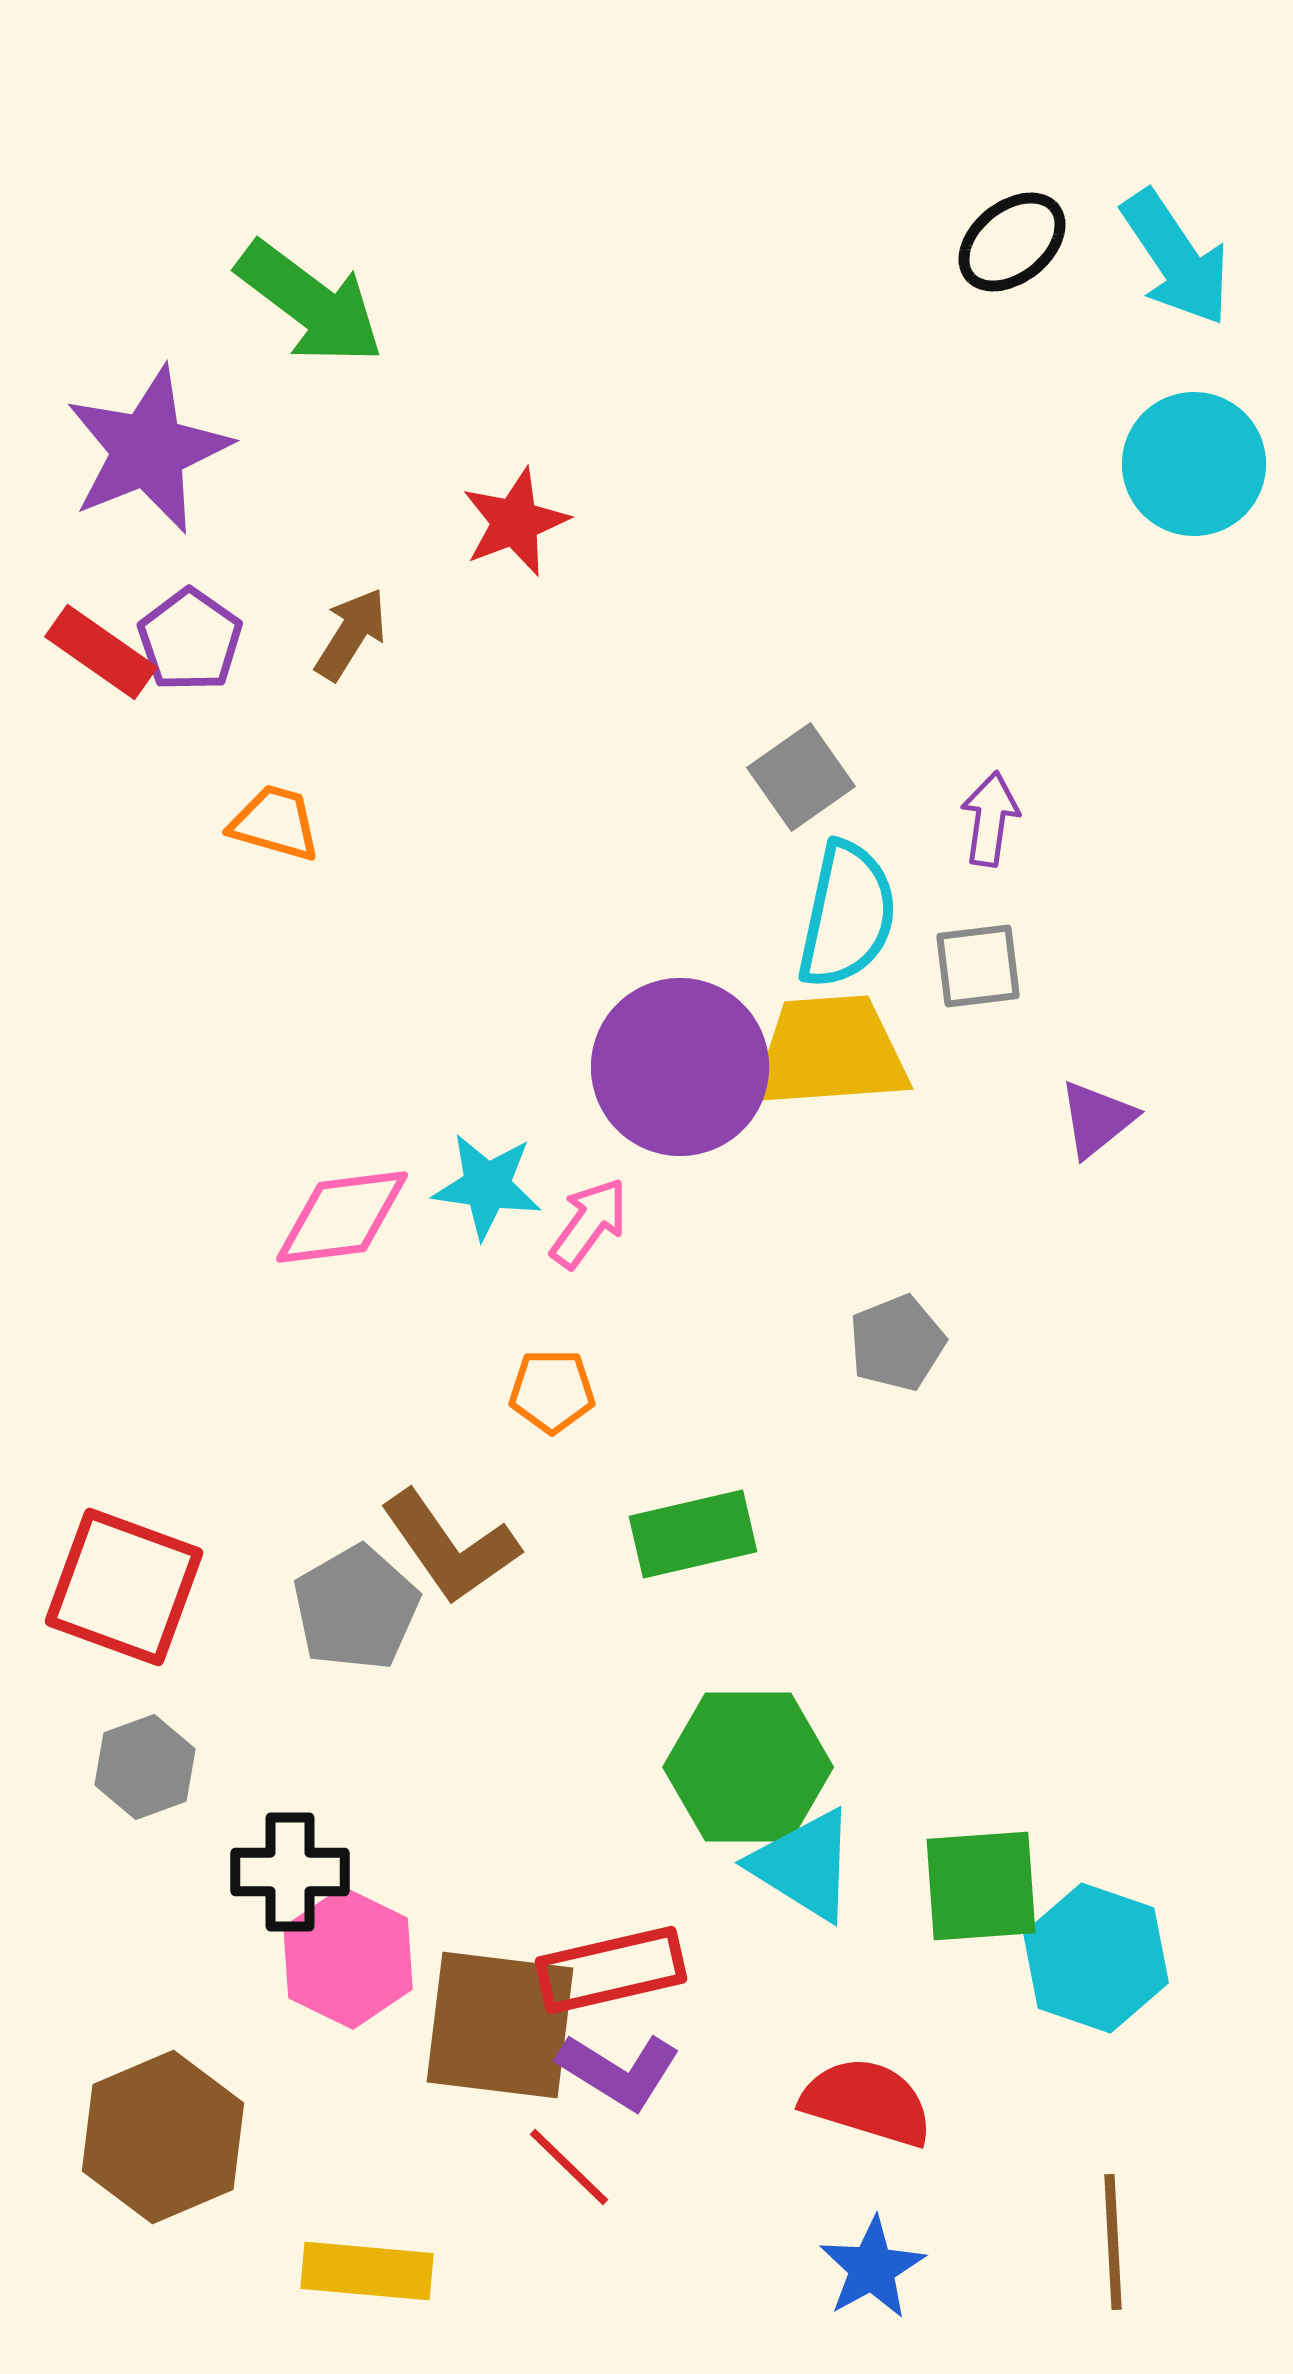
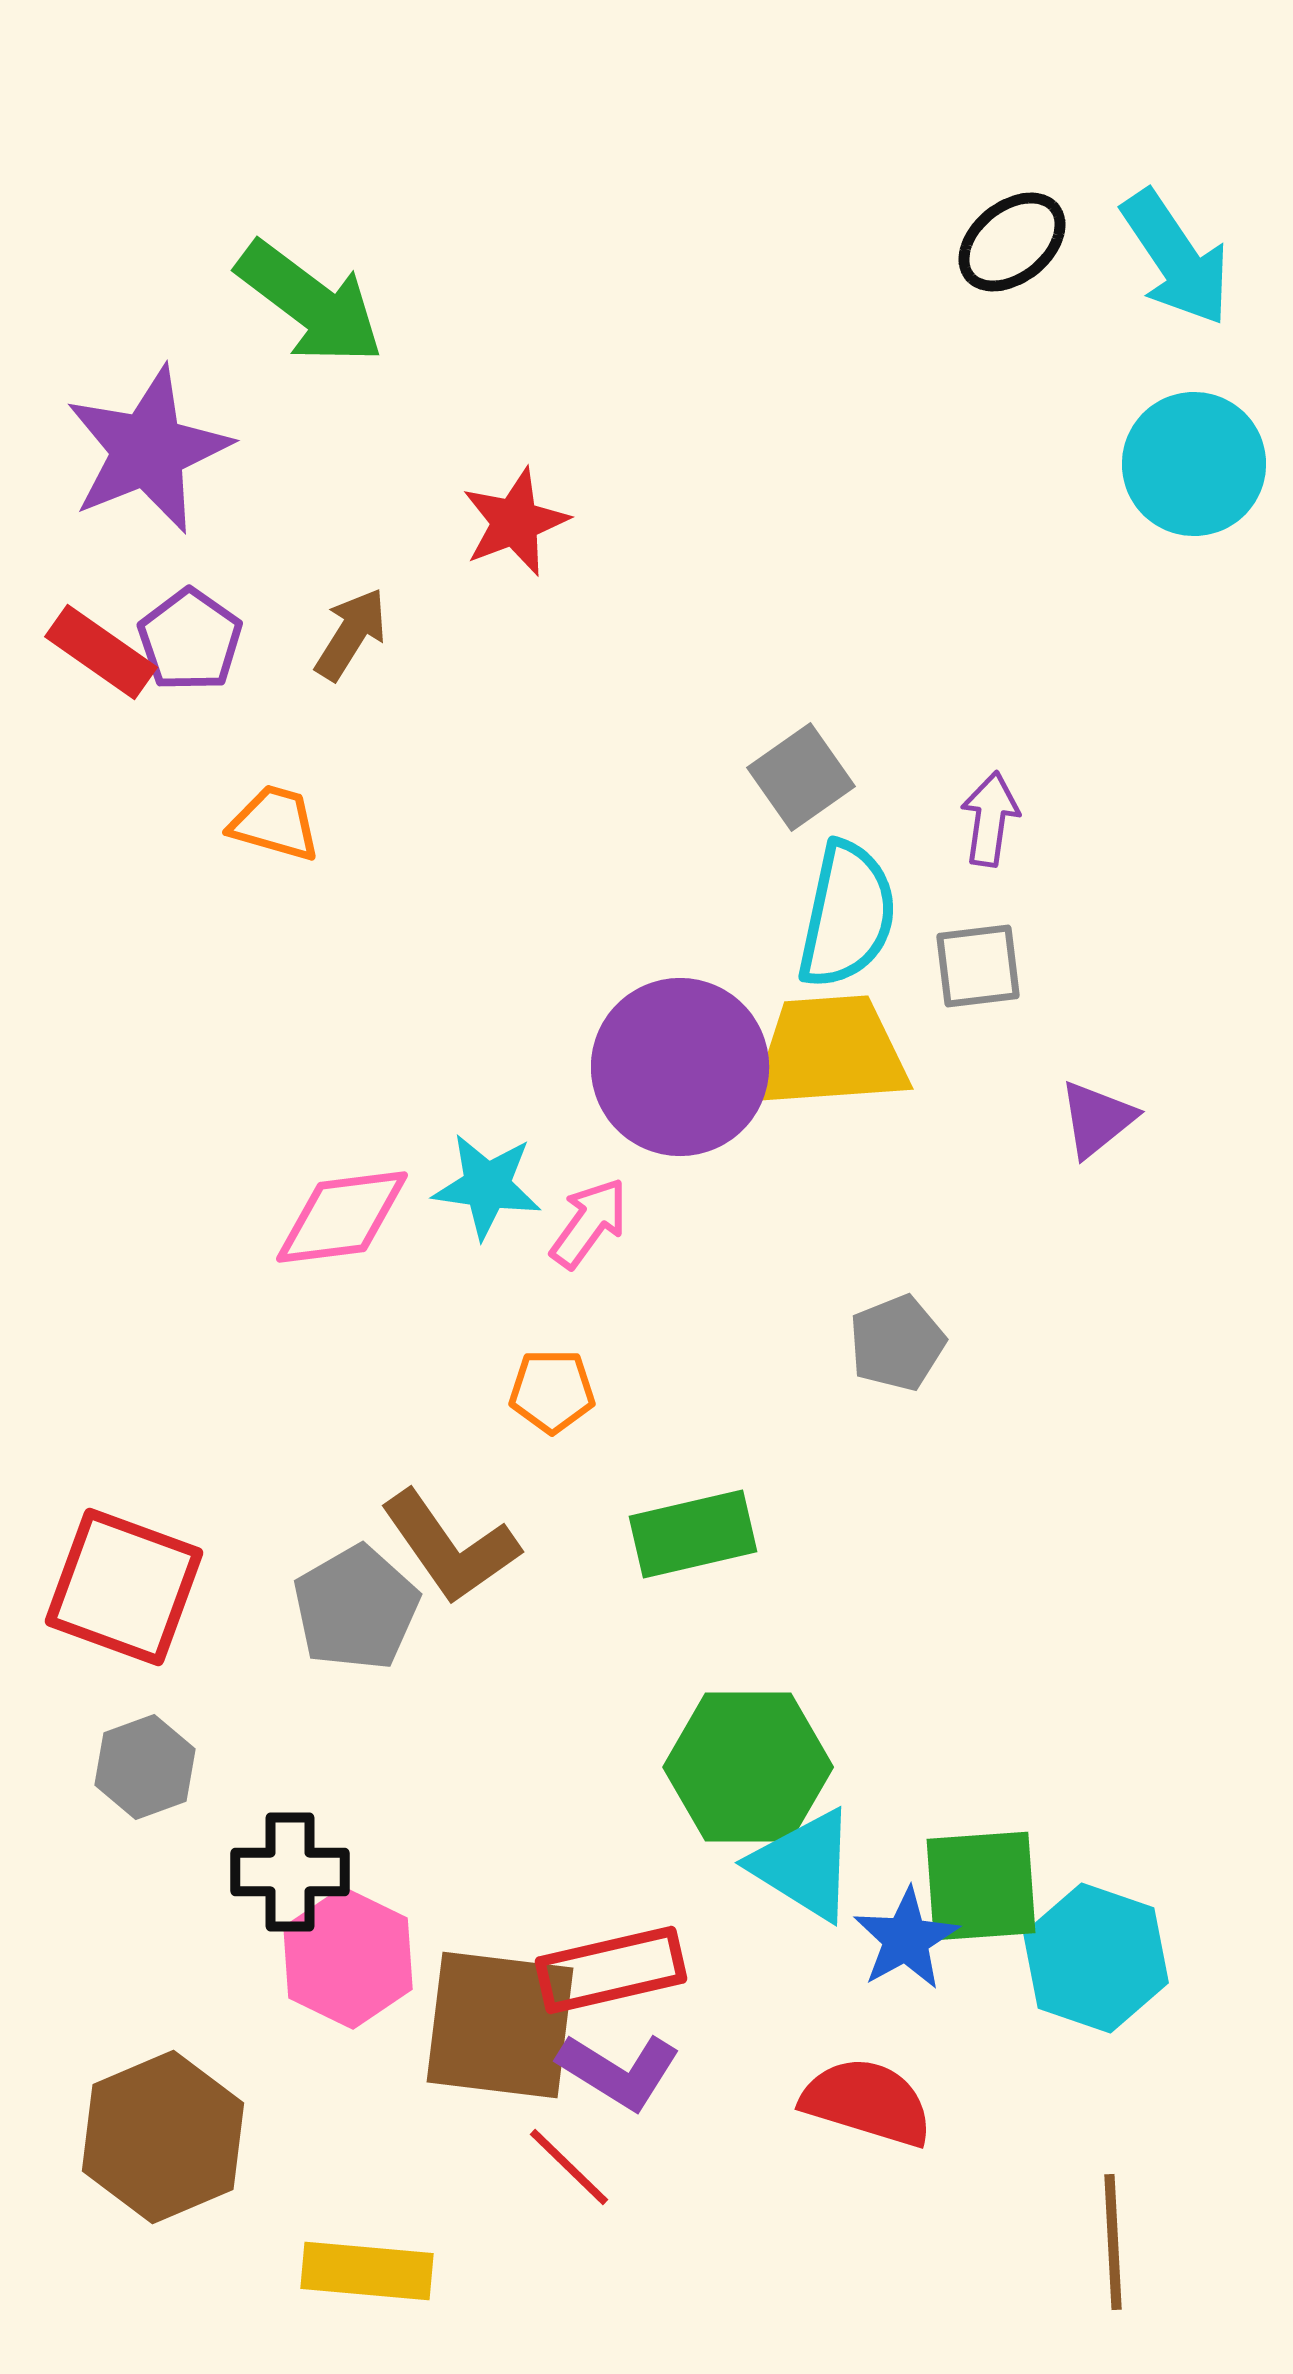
blue star at (872, 2268): moved 34 px right, 329 px up
